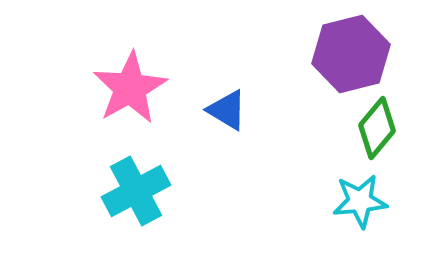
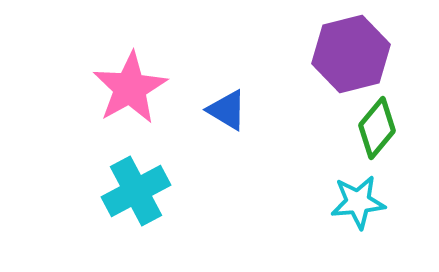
cyan star: moved 2 px left, 1 px down
